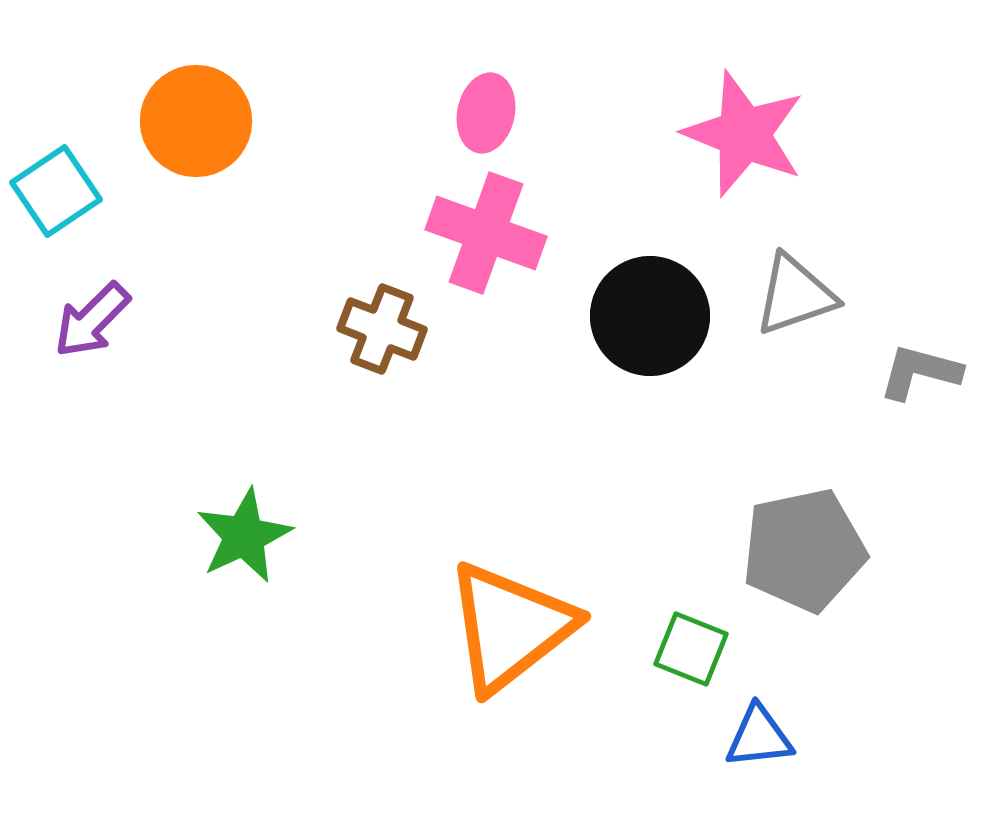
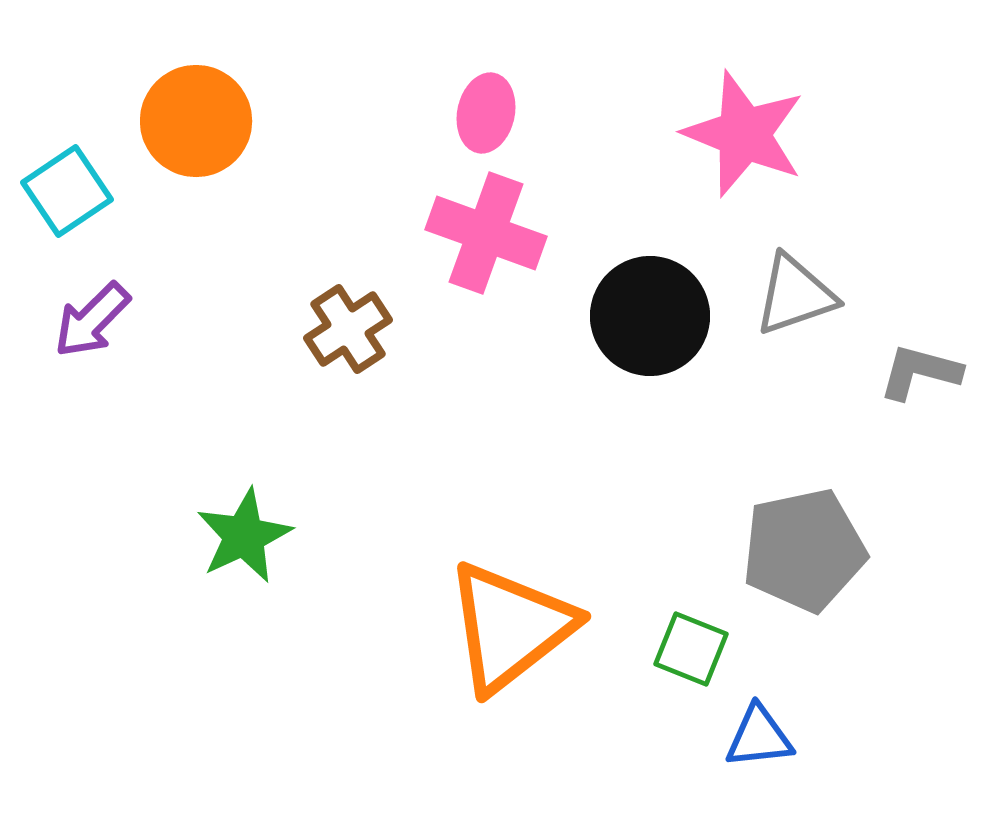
cyan square: moved 11 px right
brown cross: moved 34 px left; rotated 36 degrees clockwise
